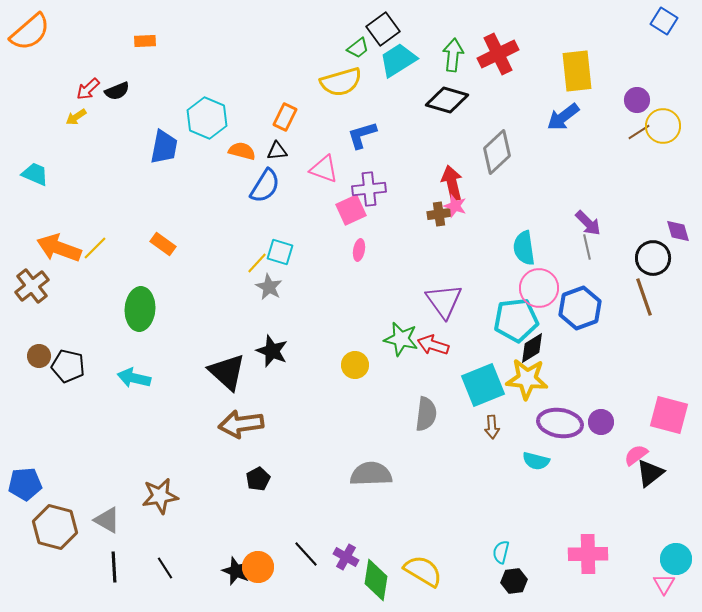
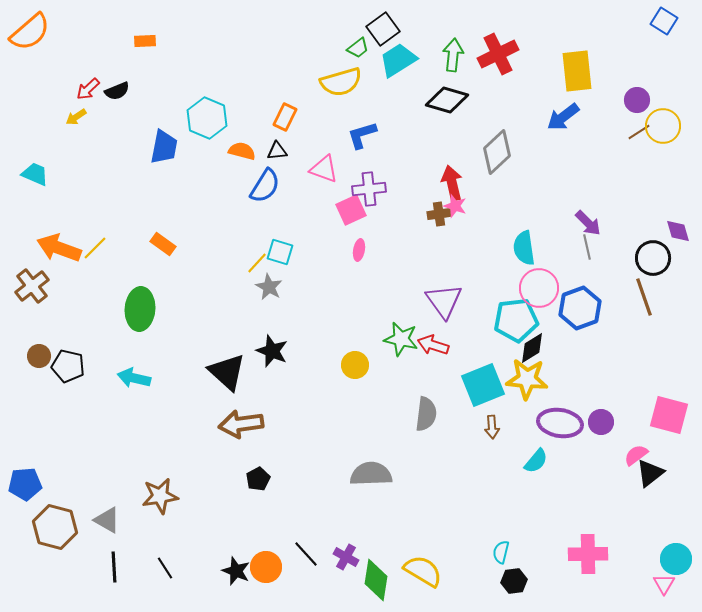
cyan semicircle at (536, 461): rotated 64 degrees counterclockwise
orange circle at (258, 567): moved 8 px right
